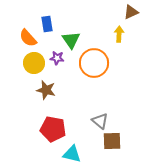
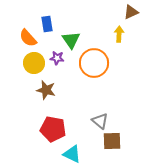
cyan triangle: rotated 12 degrees clockwise
